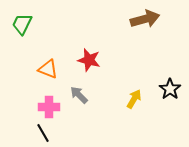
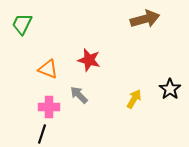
black line: moved 1 px left, 1 px down; rotated 48 degrees clockwise
